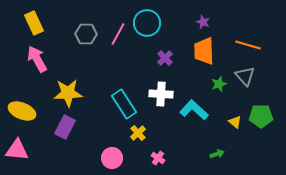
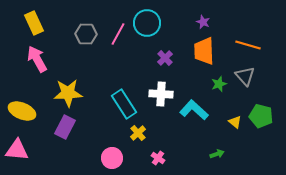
green pentagon: rotated 15 degrees clockwise
